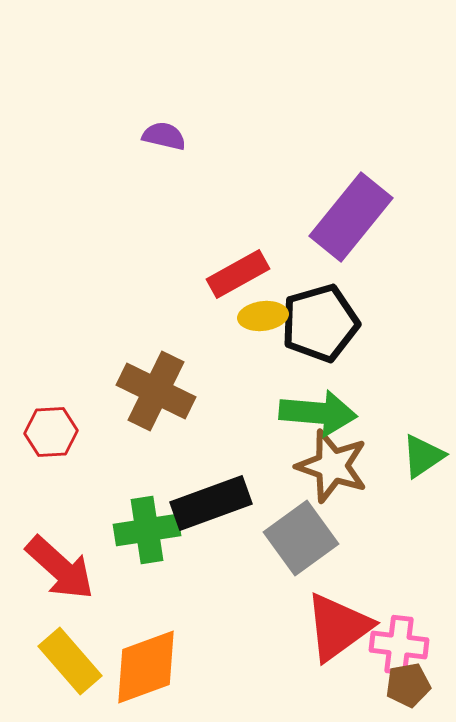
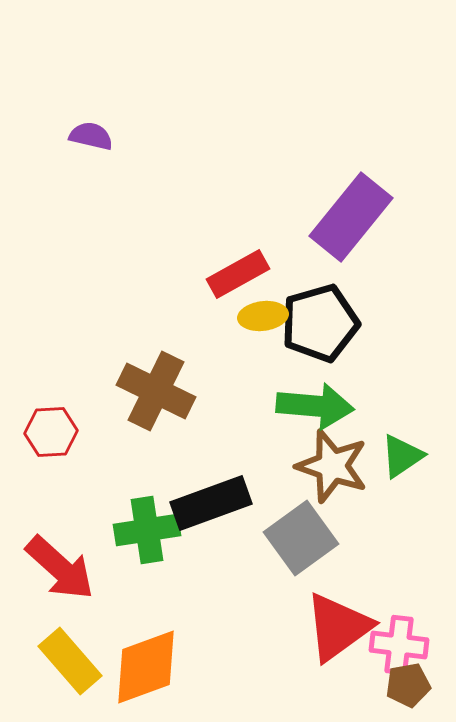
purple semicircle: moved 73 px left
green arrow: moved 3 px left, 7 px up
green triangle: moved 21 px left
